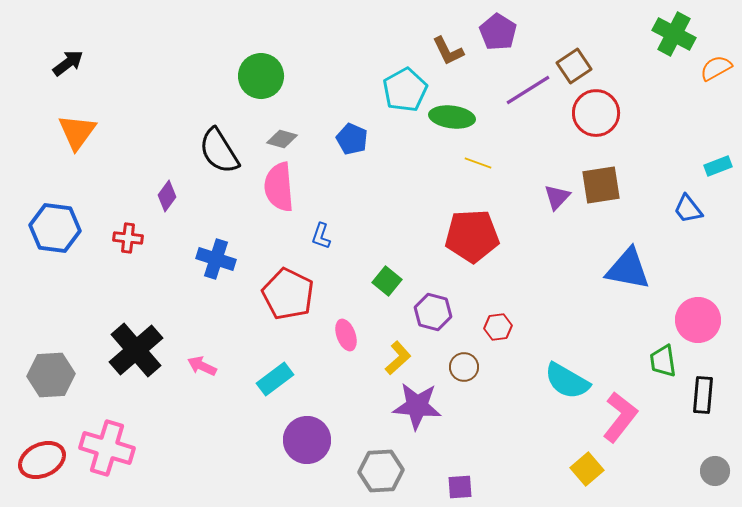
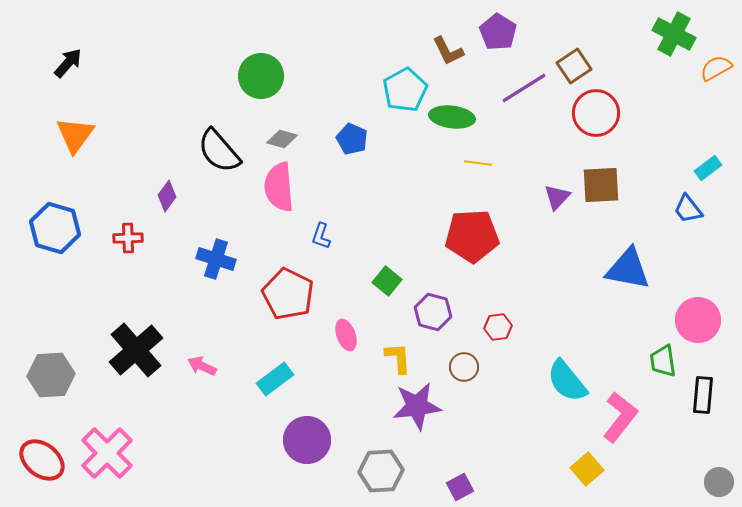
black arrow at (68, 63): rotated 12 degrees counterclockwise
purple line at (528, 90): moved 4 px left, 2 px up
orange triangle at (77, 132): moved 2 px left, 3 px down
black semicircle at (219, 151): rotated 9 degrees counterclockwise
yellow line at (478, 163): rotated 12 degrees counterclockwise
cyan rectangle at (718, 166): moved 10 px left, 2 px down; rotated 16 degrees counterclockwise
brown square at (601, 185): rotated 6 degrees clockwise
blue hexagon at (55, 228): rotated 9 degrees clockwise
red cross at (128, 238): rotated 8 degrees counterclockwise
yellow L-shape at (398, 358): rotated 52 degrees counterclockwise
cyan semicircle at (567, 381): rotated 21 degrees clockwise
purple star at (417, 406): rotated 12 degrees counterclockwise
pink cross at (107, 448): moved 5 px down; rotated 28 degrees clockwise
red ellipse at (42, 460): rotated 63 degrees clockwise
gray circle at (715, 471): moved 4 px right, 11 px down
purple square at (460, 487): rotated 24 degrees counterclockwise
